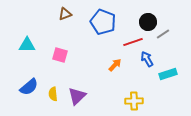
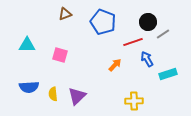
blue semicircle: rotated 36 degrees clockwise
